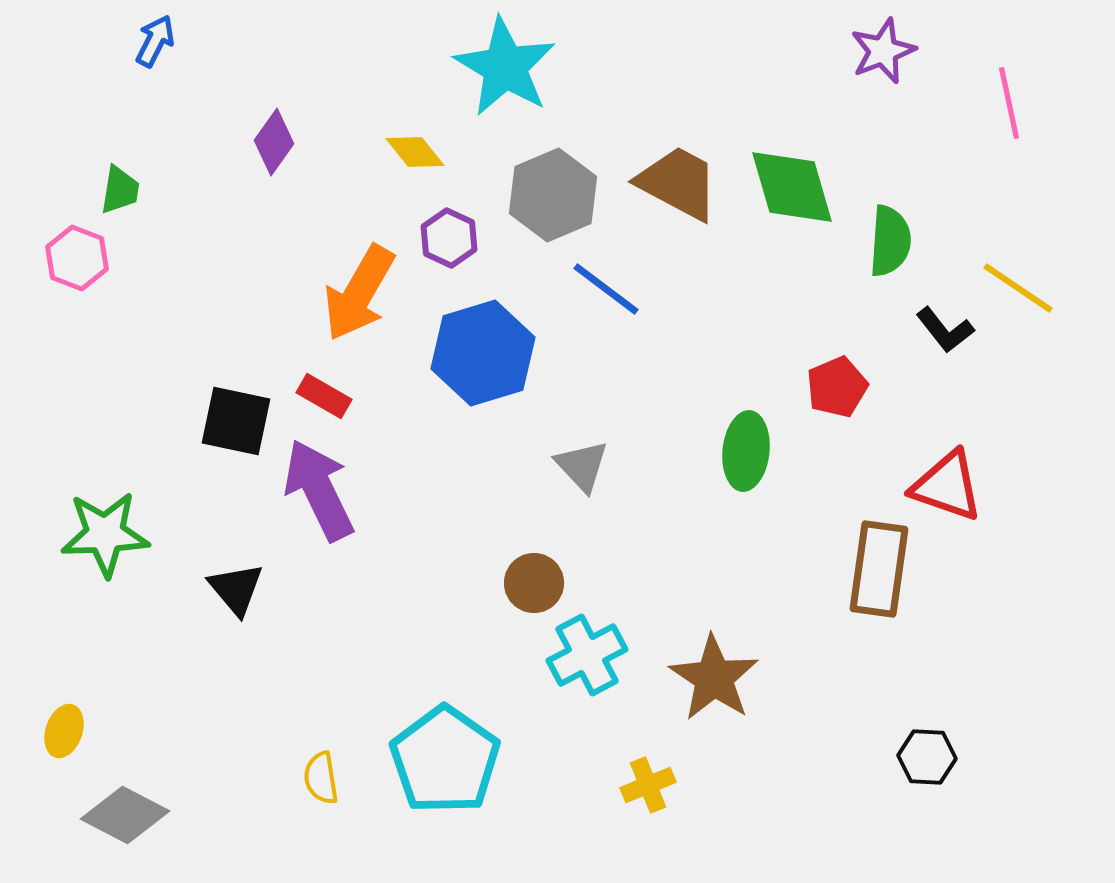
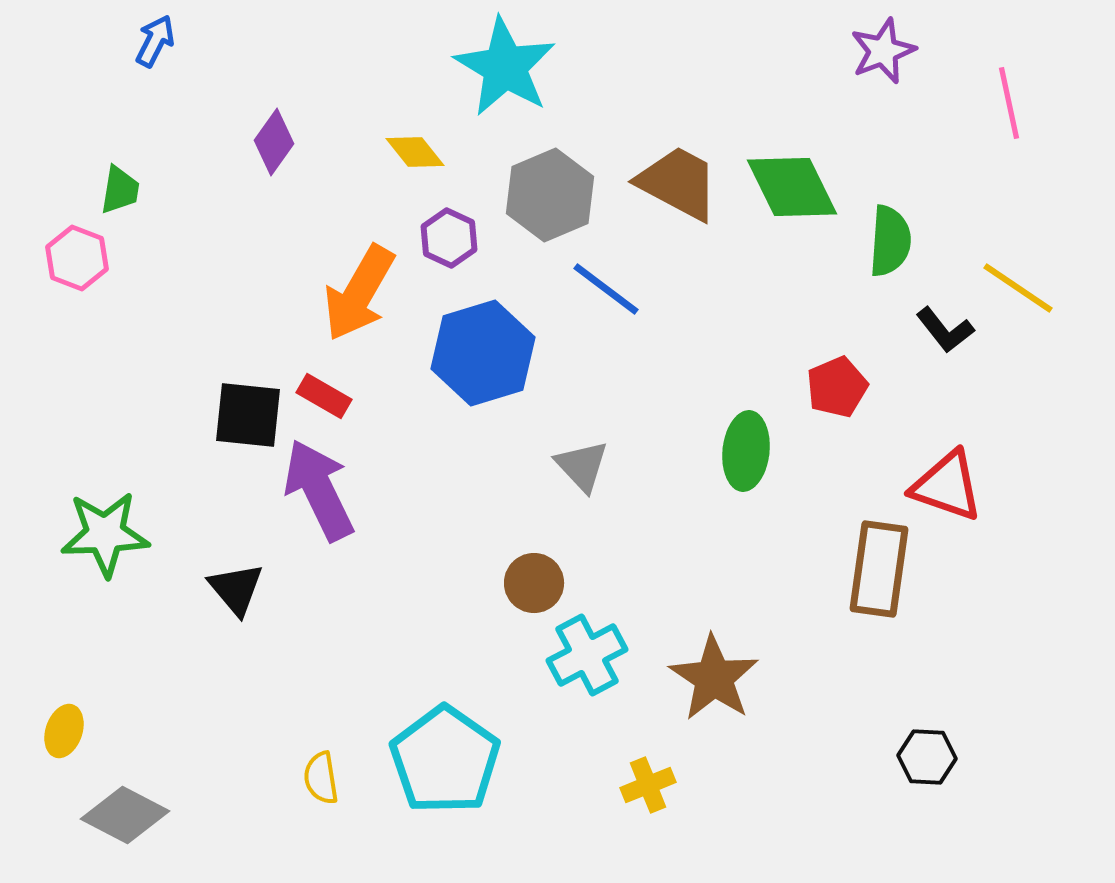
green diamond: rotated 10 degrees counterclockwise
gray hexagon: moved 3 px left
black square: moved 12 px right, 6 px up; rotated 6 degrees counterclockwise
